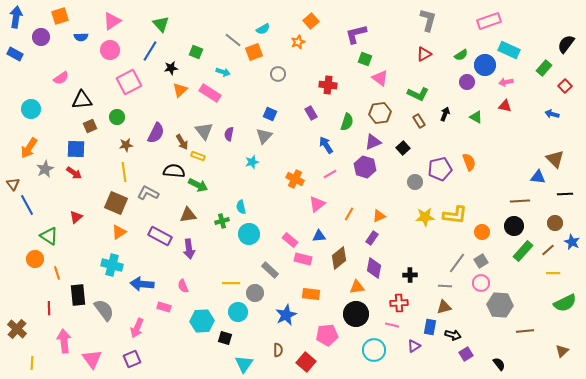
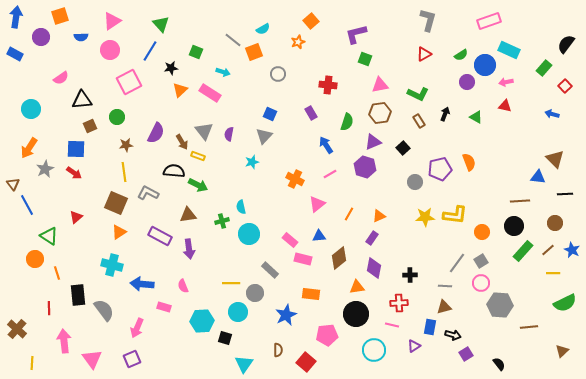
pink triangle at (380, 78): moved 7 px down; rotated 48 degrees counterclockwise
blue star at (572, 242): moved 8 px down
brown line at (525, 331): moved 4 px right, 4 px up
